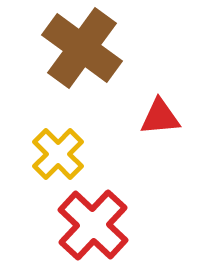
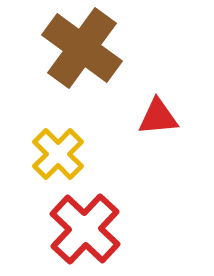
red triangle: moved 2 px left
red cross: moved 8 px left, 4 px down
